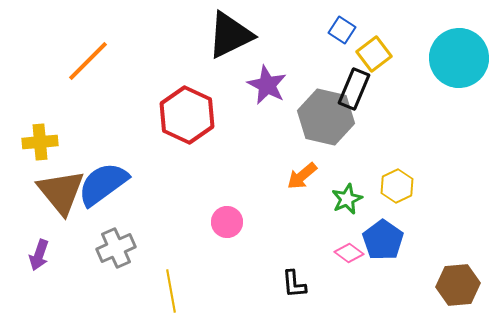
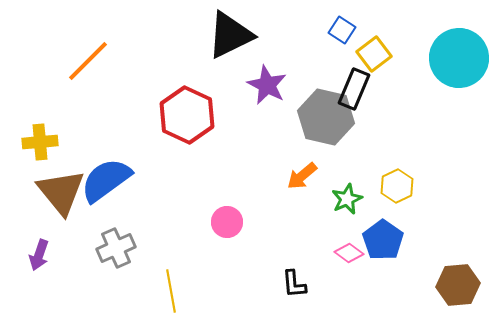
blue semicircle: moved 3 px right, 4 px up
